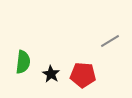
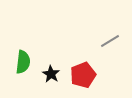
red pentagon: rotated 25 degrees counterclockwise
